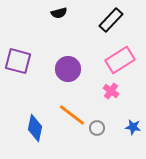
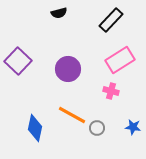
purple square: rotated 28 degrees clockwise
pink cross: rotated 21 degrees counterclockwise
orange line: rotated 8 degrees counterclockwise
